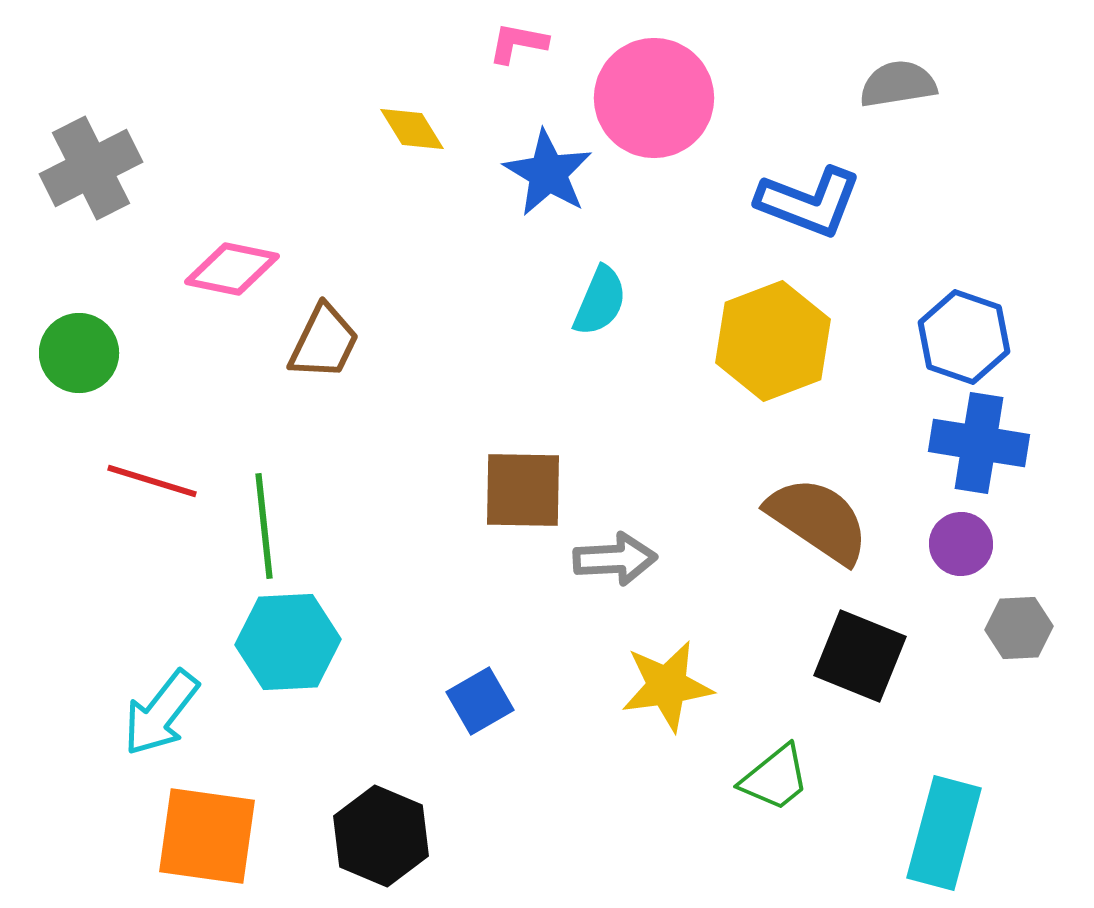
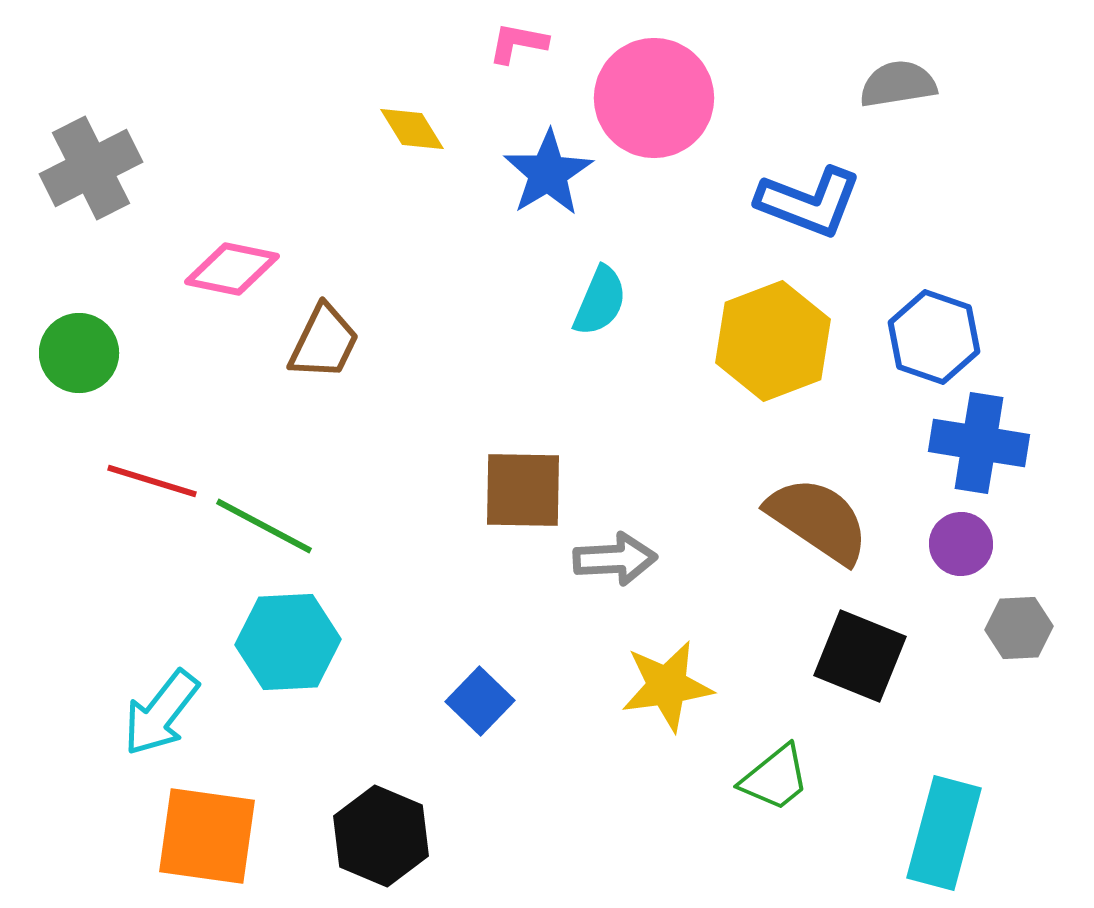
blue star: rotated 10 degrees clockwise
blue hexagon: moved 30 px left
green line: rotated 56 degrees counterclockwise
blue square: rotated 16 degrees counterclockwise
